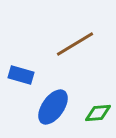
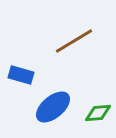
brown line: moved 1 px left, 3 px up
blue ellipse: rotated 15 degrees clockwise
